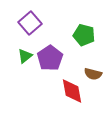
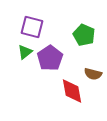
purple square: moved 2 px right, 4 px down; rotated 35 degrees counterclockwise
green pentagon: rotated 10 degrees clockwise
green triangle: moved 4 px up
